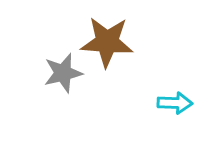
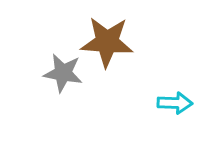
gray star: rotated 24 degrees clockwise
